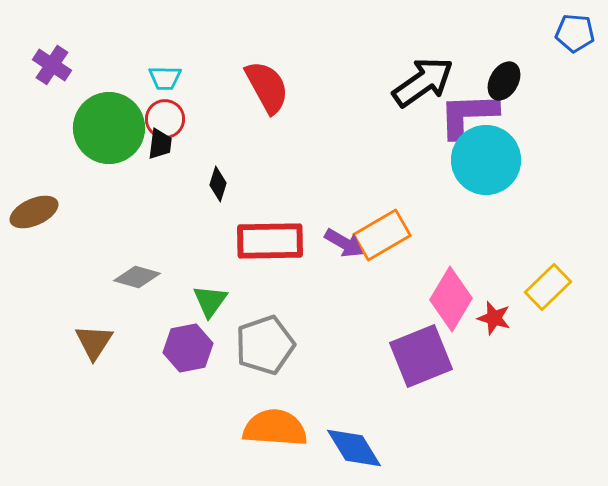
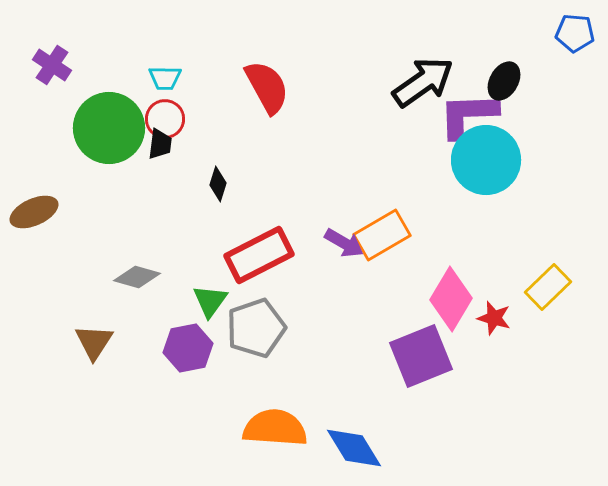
red rectangle: moved 11 px left, 14 px down; rotated 26 degrees counterclockwise
gray pentagon: moved 9 px left, 17 px up
